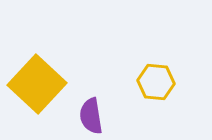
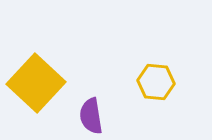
yellow square: moved 1 px left, 1 px up
